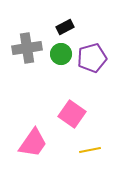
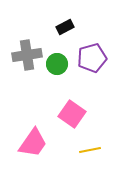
gray cross: moved 7 px down
green circle: moved 4 px left, 10 px down
